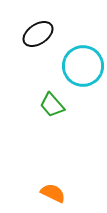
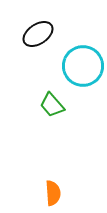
orange semicircle: rotated 60 degrees clockwise
